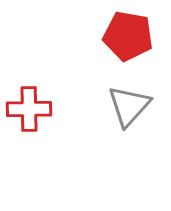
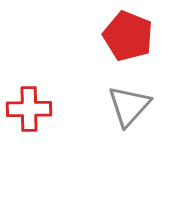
red pentagon: rotated 12 degrees clockwise
